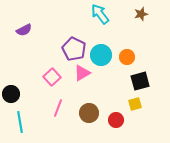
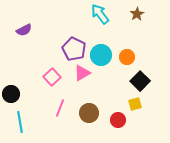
brown star: moved 4 px left; rotated 16 degrees counterclockwise
black square: rotated 30 degrees counterclockwise
pink line: moved 2 px right
red circle: moved 2 px right
